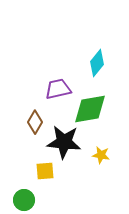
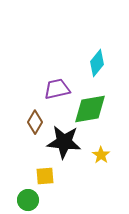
purple trapezoid: moved 1 px left
yellow star: rotated 24 degrees clockwise
yellow square: moved 5 px down
green circle: moved 4 px right
